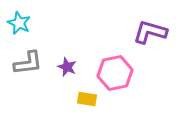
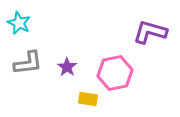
purple star: rotated 12 degrees clockwise
yellow rectangle: moved 1 px right
